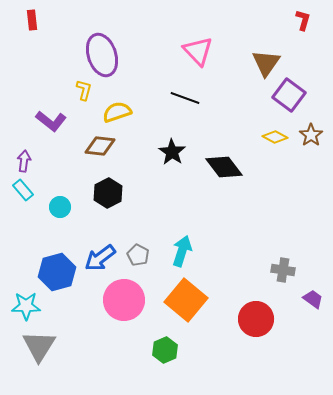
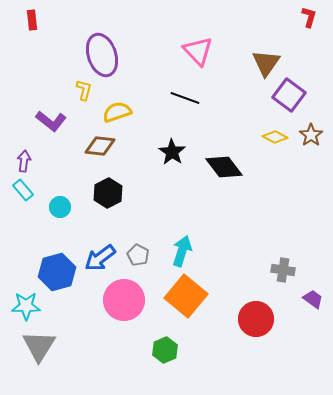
red L-shape: moved 6 px right, 3 px up
orange square: moved 4 px up
